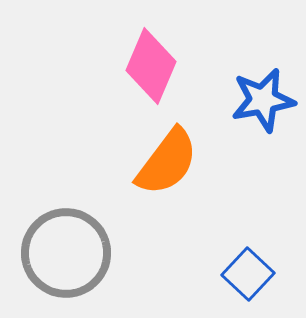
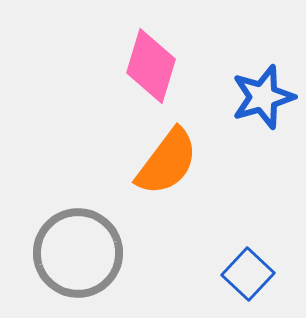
pink diamond: rotated 6 degrees counterclockwise
blue star: moved 3 px up; rotated 6 degrees counterclockwise
gray circle: moved 12 px right
